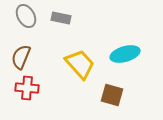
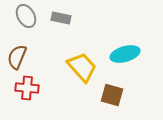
brown semicircle: moved 4 px left
yellow trapezoid: moved 2 px right, 3 px down
